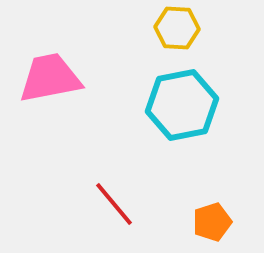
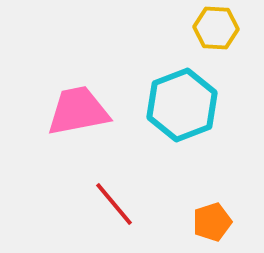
yellow hexagon: moved 39 px right
pink trapezoid: moved 28 px right, 33 px down
cyan hexagon: rotated 10 degrees counterclockwise
